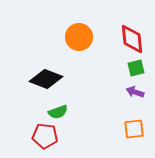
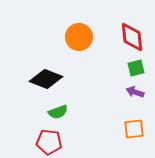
red diamond: moved 2 px up
red pentagon: moved 4 px right, 6 px down
